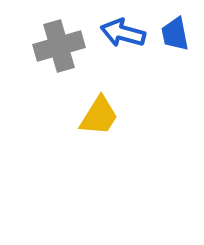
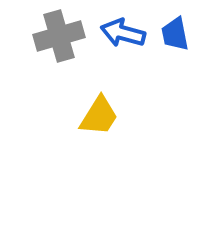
gray cross: moved 10 px up
